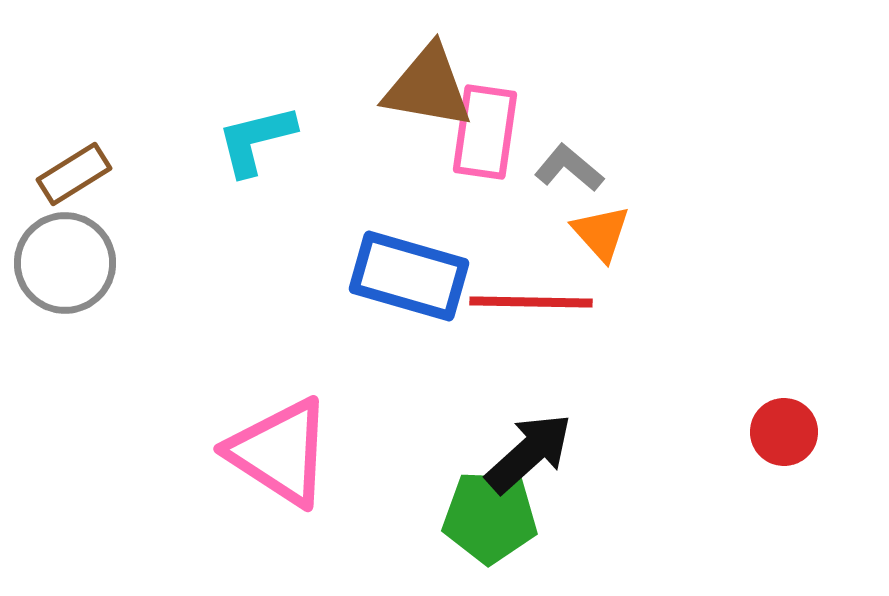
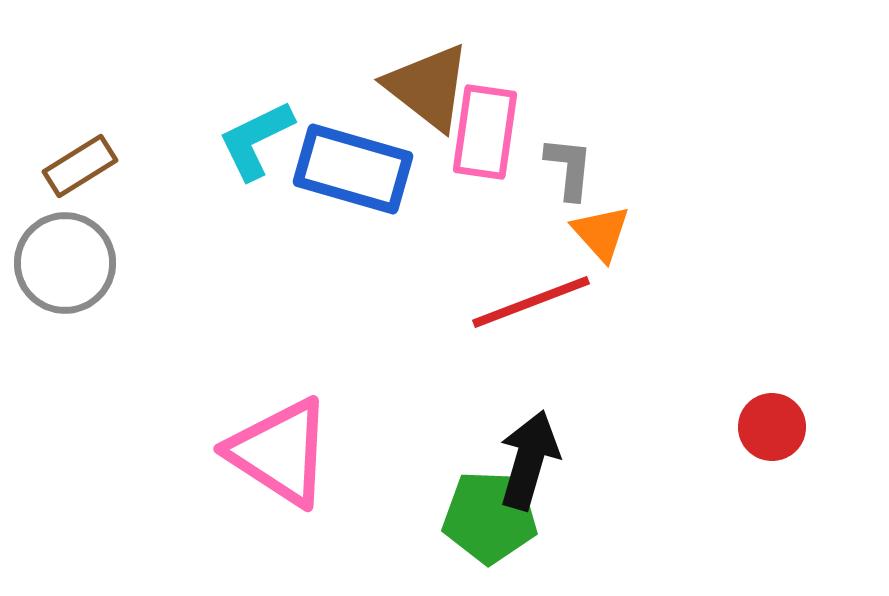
brown triangle: rotated 28 degrees clockwise
cyan L-shape: rotated 12 degrees counterclockwise
gray L-shape: rotated 56 degrees clockwise
brown rectangle: moved 6 px right, 8 px up
blue rectangle: moved 56 px left, 107 px up
red line: rotated 22 degrees counterclockwise
red circle: moved 12 px left, 5 px up
black arrow: moved 7 px down; rotated 32 degrees counterclockwise
